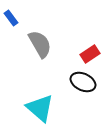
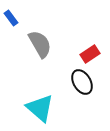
black ellipse: moved 1 px left; rotated 35 degrees clockwise
